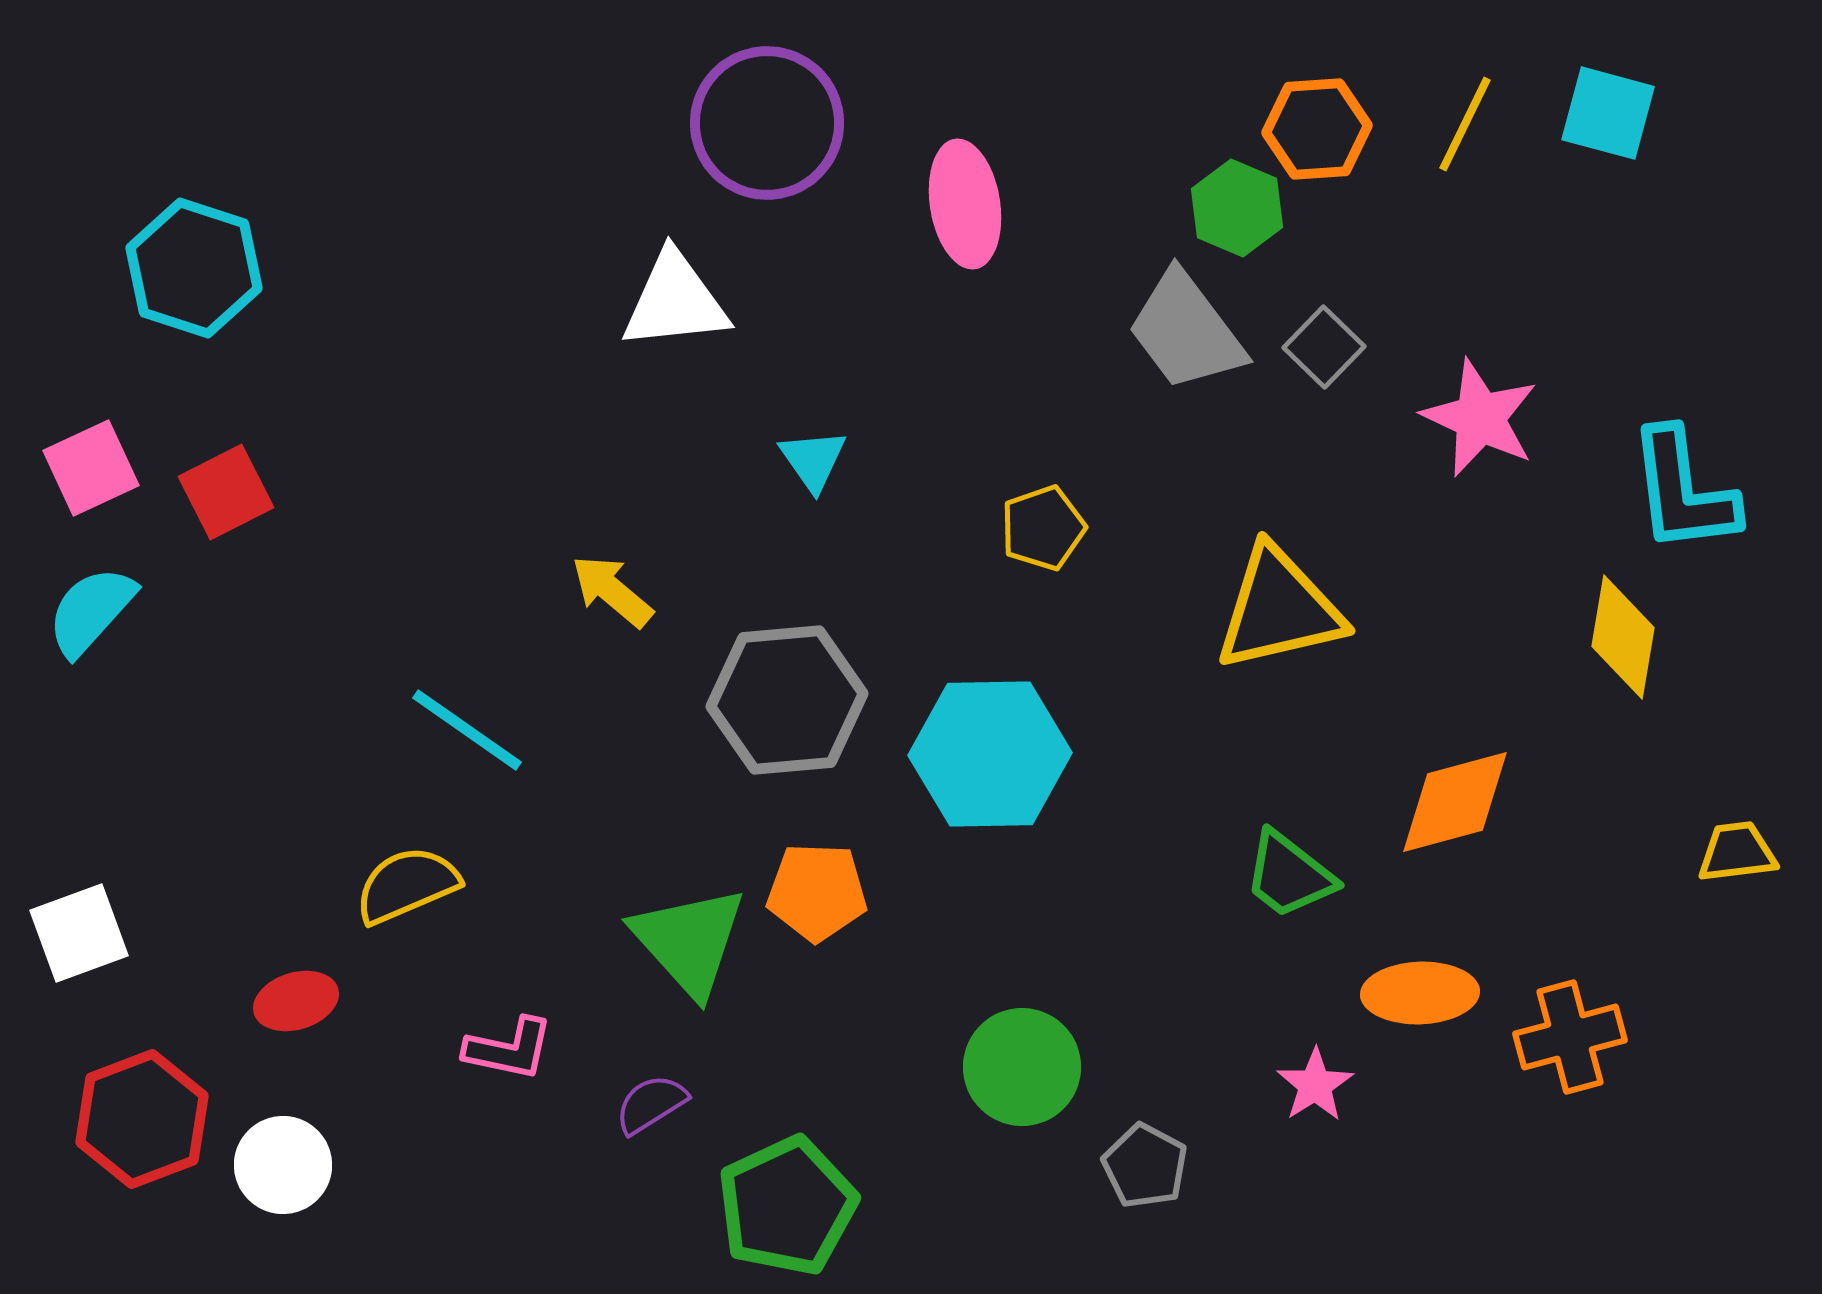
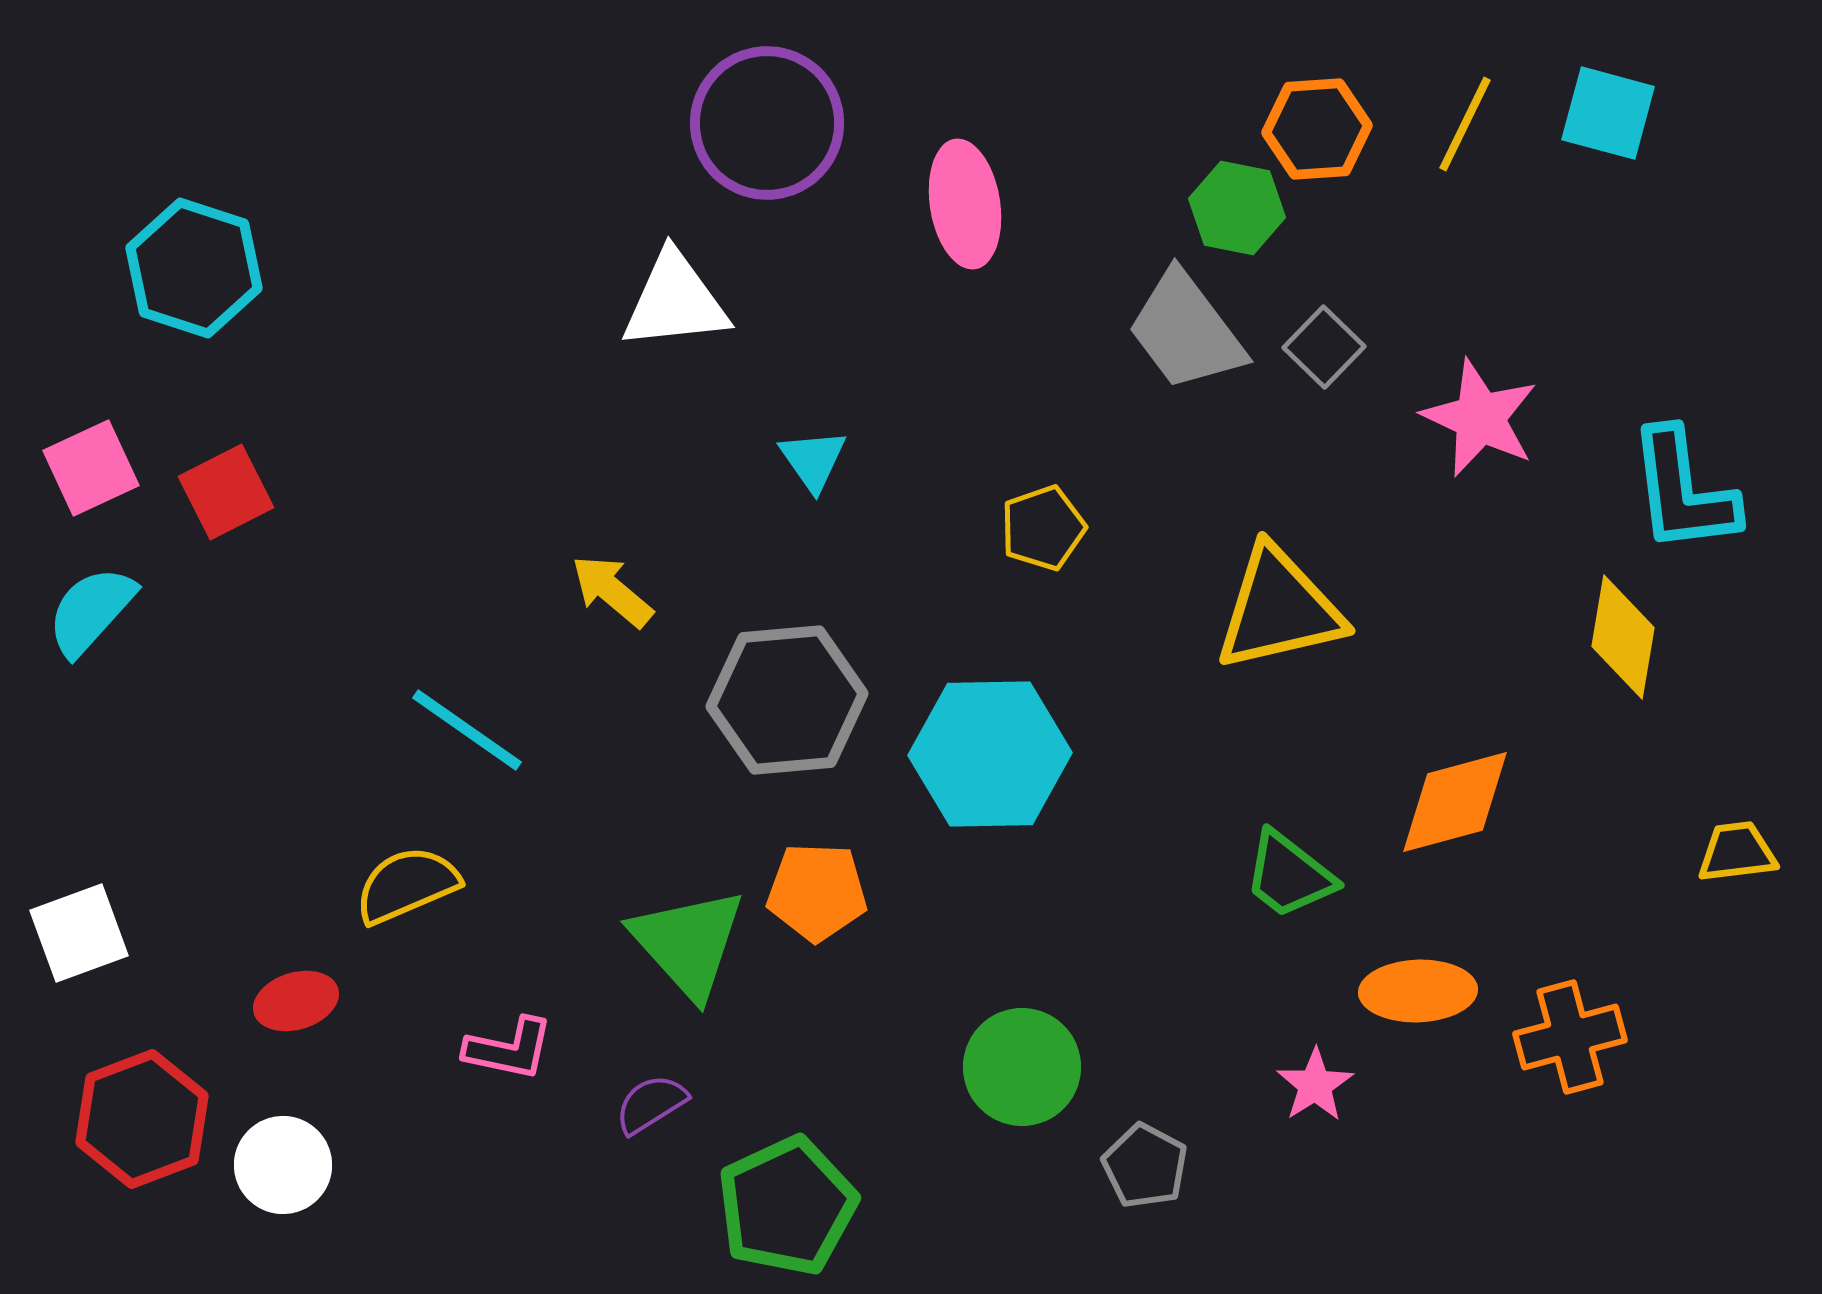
green hexagon at (1237, 208): rotated 12 degrees counterclockwise
green triangle at (689, 941): moved 1 px left, 2 px down
orange ellipse at (1420, 993): moved 2 px left, 2 px up
